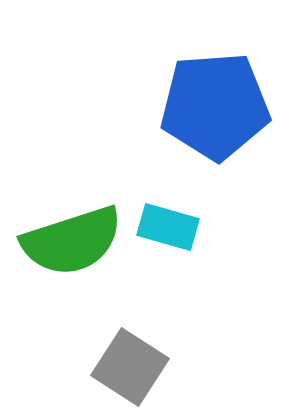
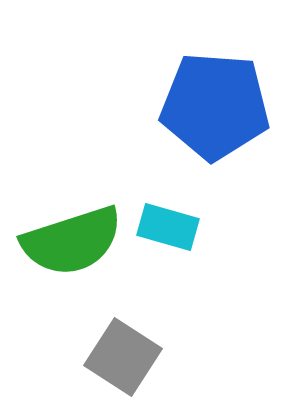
blue pentagon: rotated 8 degrees clockwise
gray square: moved 7 px left, 10 px up
